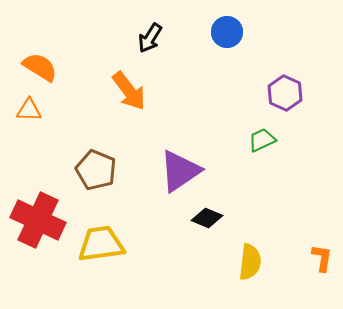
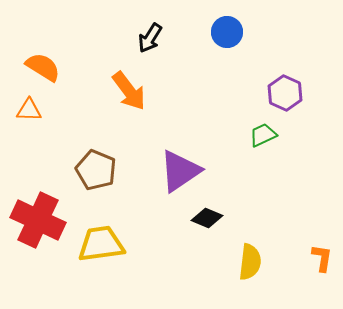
orange semicircle: moved 3 px right
green trapezoid: moved 1 px right, 5 px up
